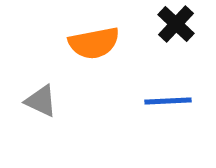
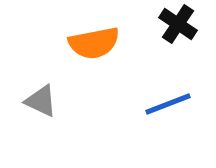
black cross: moved 2 px right; rotated 9 degrees counterclockwise
blue line: moved 3 px down; rotated 18 degrees counterclockwise
